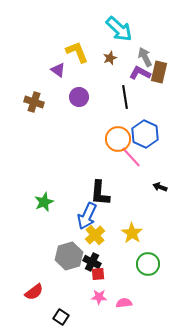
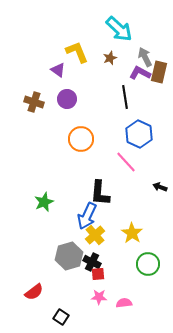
purple circle: moved 12 px left, 2 px down
blue hexagon: moved 6 px left
orange circle: moved 37 px left
pink line: moved 5 px left, 5 px down
